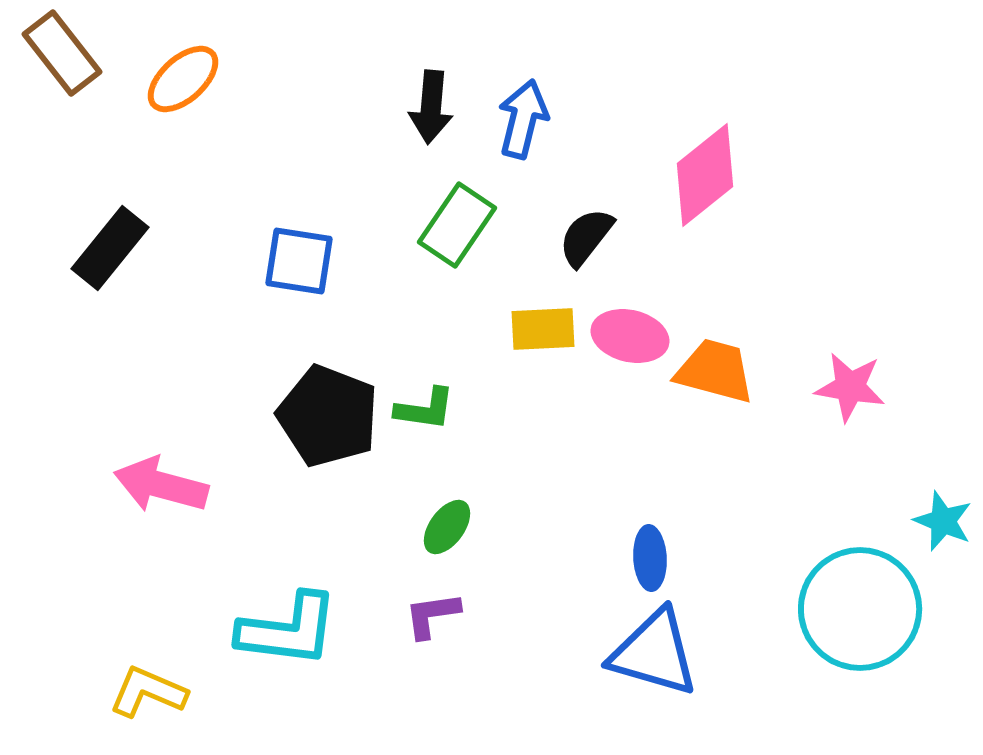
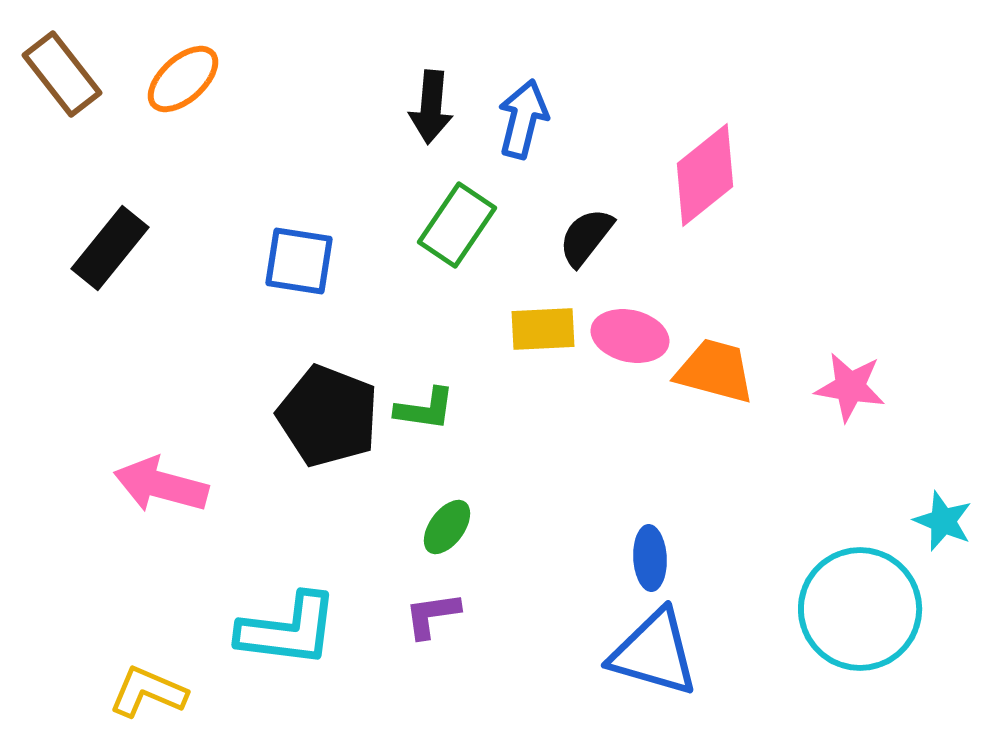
brown rectangle: moved 21 px down
